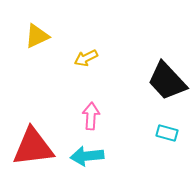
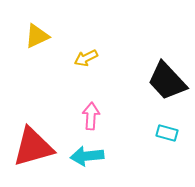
red triangle: rotated 9 degrees counterclockwise
